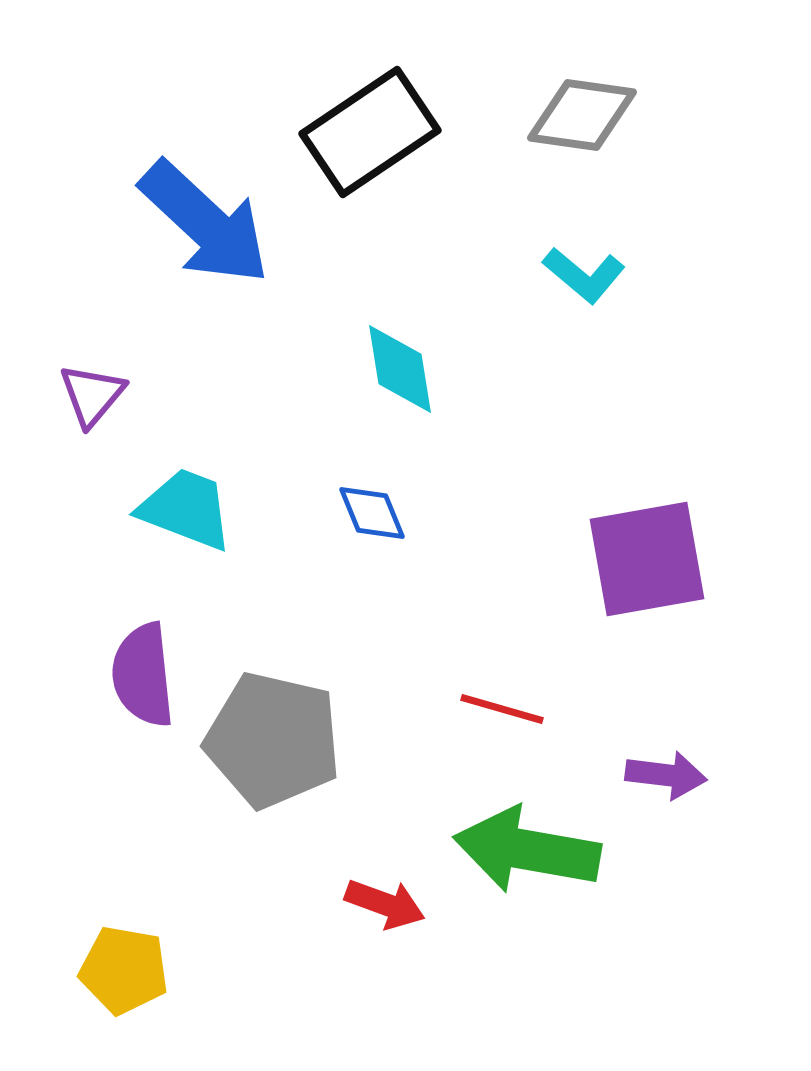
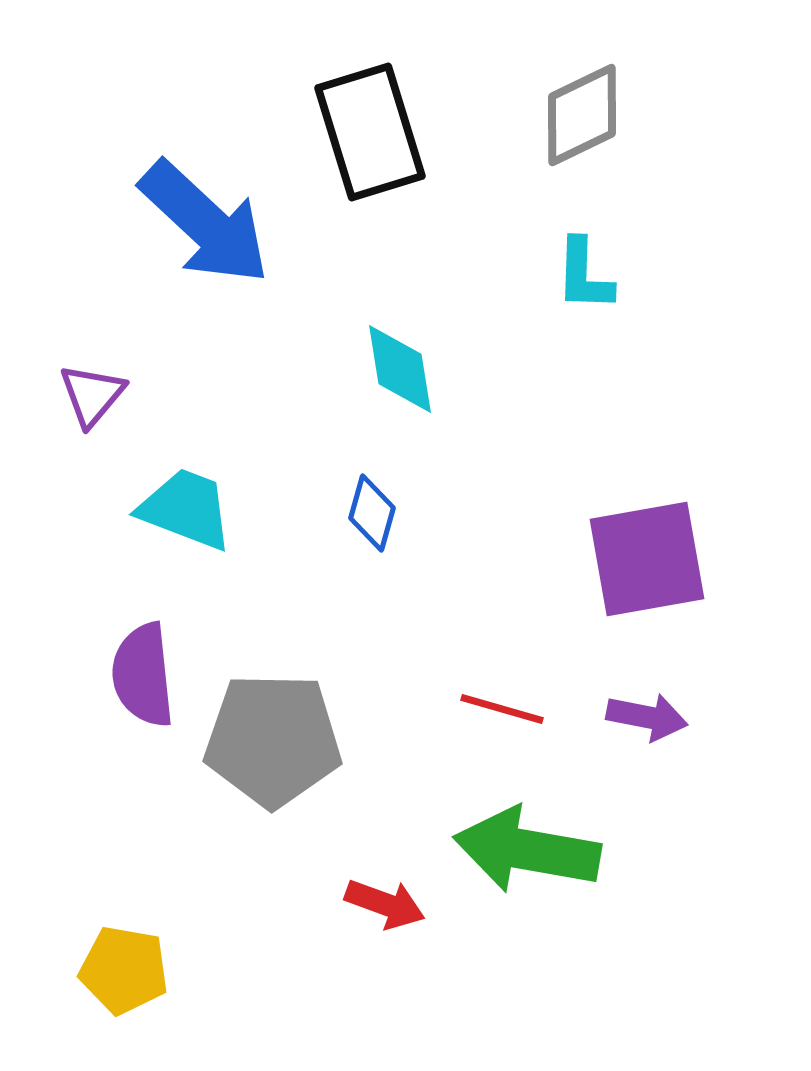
gray diamond: rotated 34 degrees counterclockwise
black rectangle: rotated 73 degrees counterclockwise
cyan L-shape: rotated 52 degrees clockwise
blue diamond: rotated 38 degrees clockwise
gray pentagon: rotated 12 degrees counterclockwise
purple arrow: moved 19 px left, 58 px up; rotated 4 degrees clockwise
